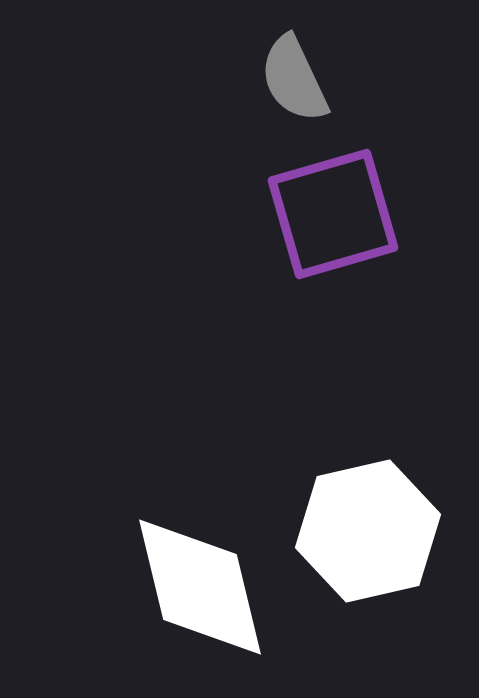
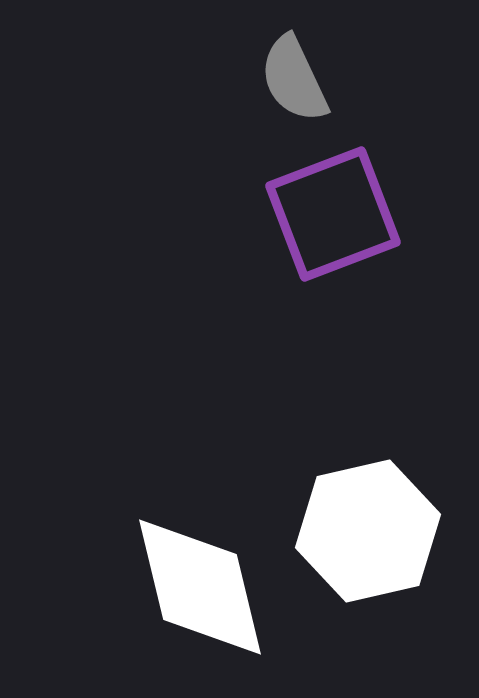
purple square: rotated 5 degrees counterclockwise
